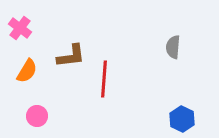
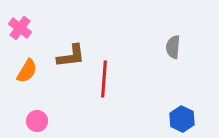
pink circle: moved 5 px down
